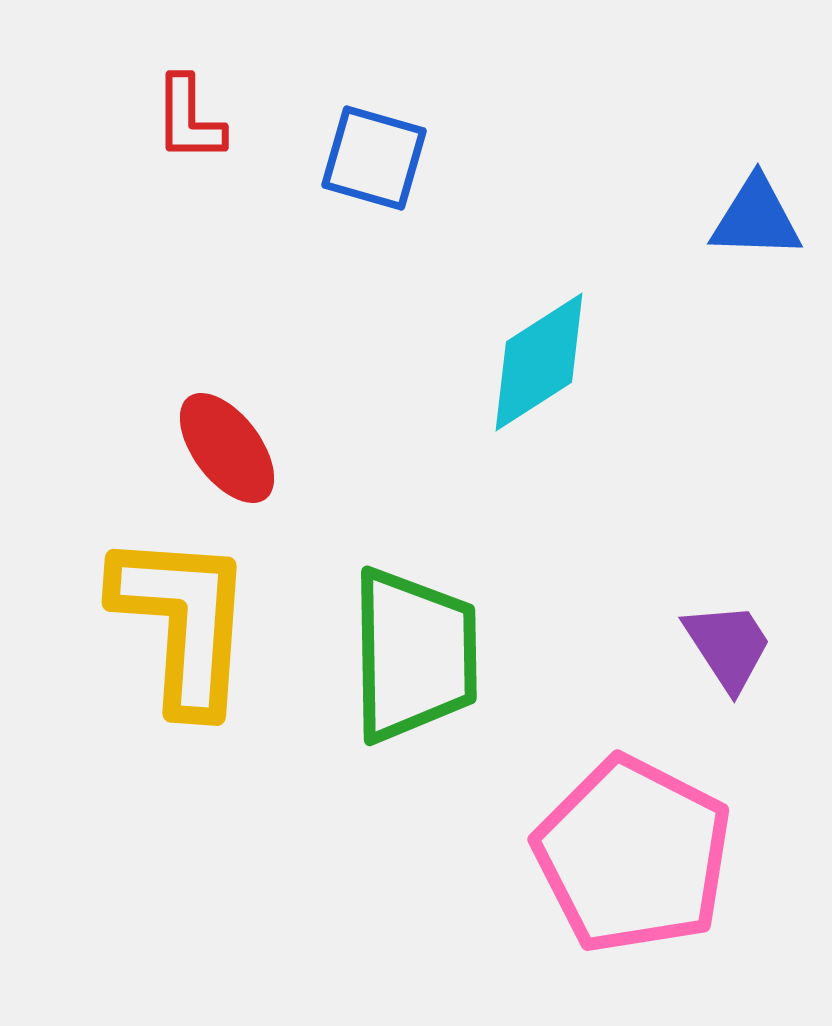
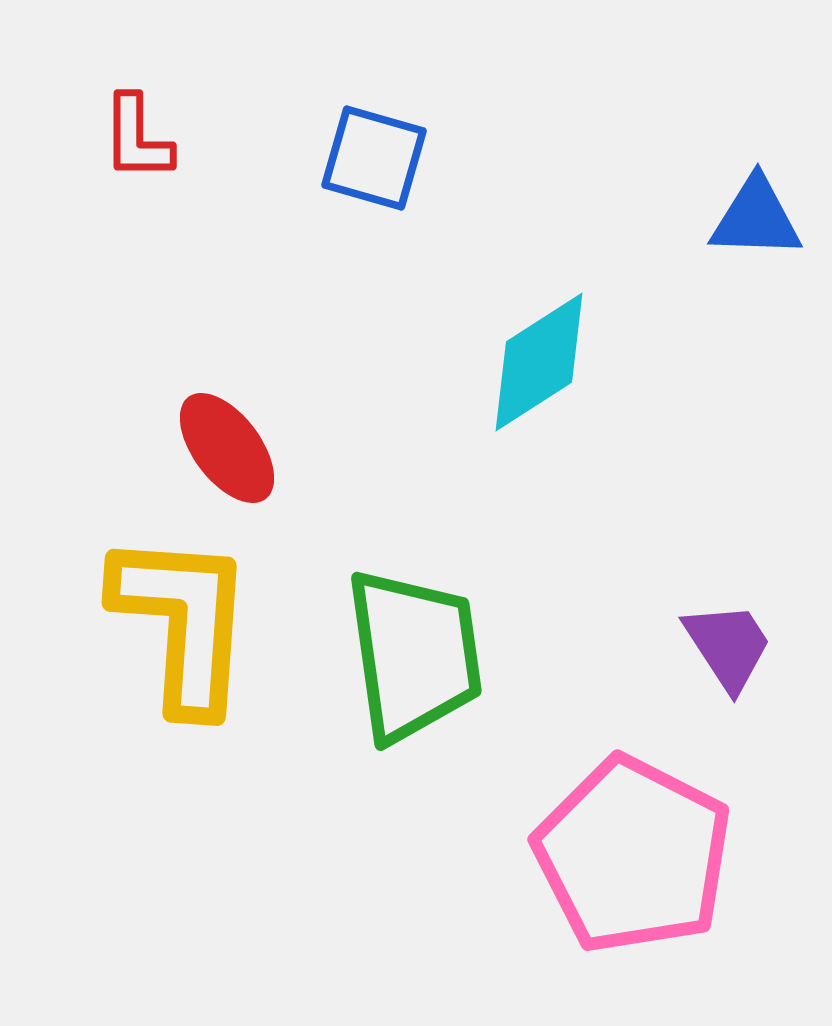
red L-shape: moved 52 px left, 19 px down
green trapezoid: rotated 7 degrees counterclockwise
